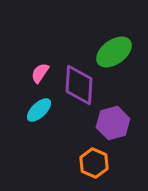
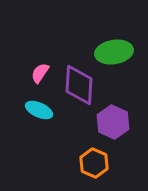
green ellipse: rotated 27 degrees clockwise
cyan ellipse: rotated 68 degrees clockwise
purple hexagon: moved 1 px up; rotated 20 degrees counterclockwise
